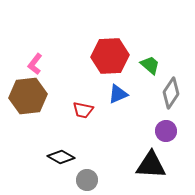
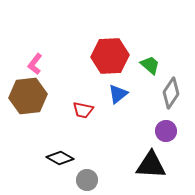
blue triangle: rotated 15 degrees counterclockwise
black diamond: moved 1 px left, 1 px down
